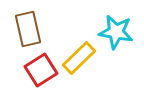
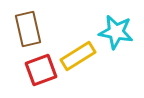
yellow rectangle: moved 1 px left, 2 px up; rotated 12 degrees clockwise
red square: rotated 12 degrees clockwise
